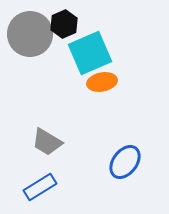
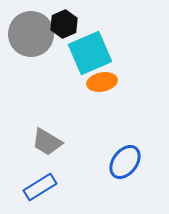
gray circle: moved 1 px right
